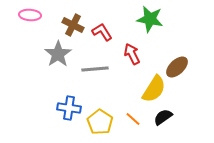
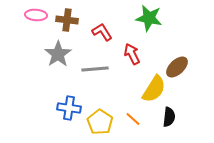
pink ellipse: moved 6 px right
green star: moved 1 px left, 1 px up
brown cross: moved 6 px left, 5 px up; rotated 20 degrees counterclockwise
black semicircle: moved 6 px right; rotated 132 degrees clockwise
